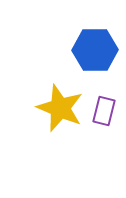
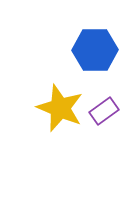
purple rectangle: rotated 40 degrees clockwise
